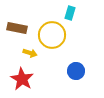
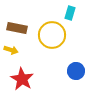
yellow arrow: moved 19 px left, 3 px up
